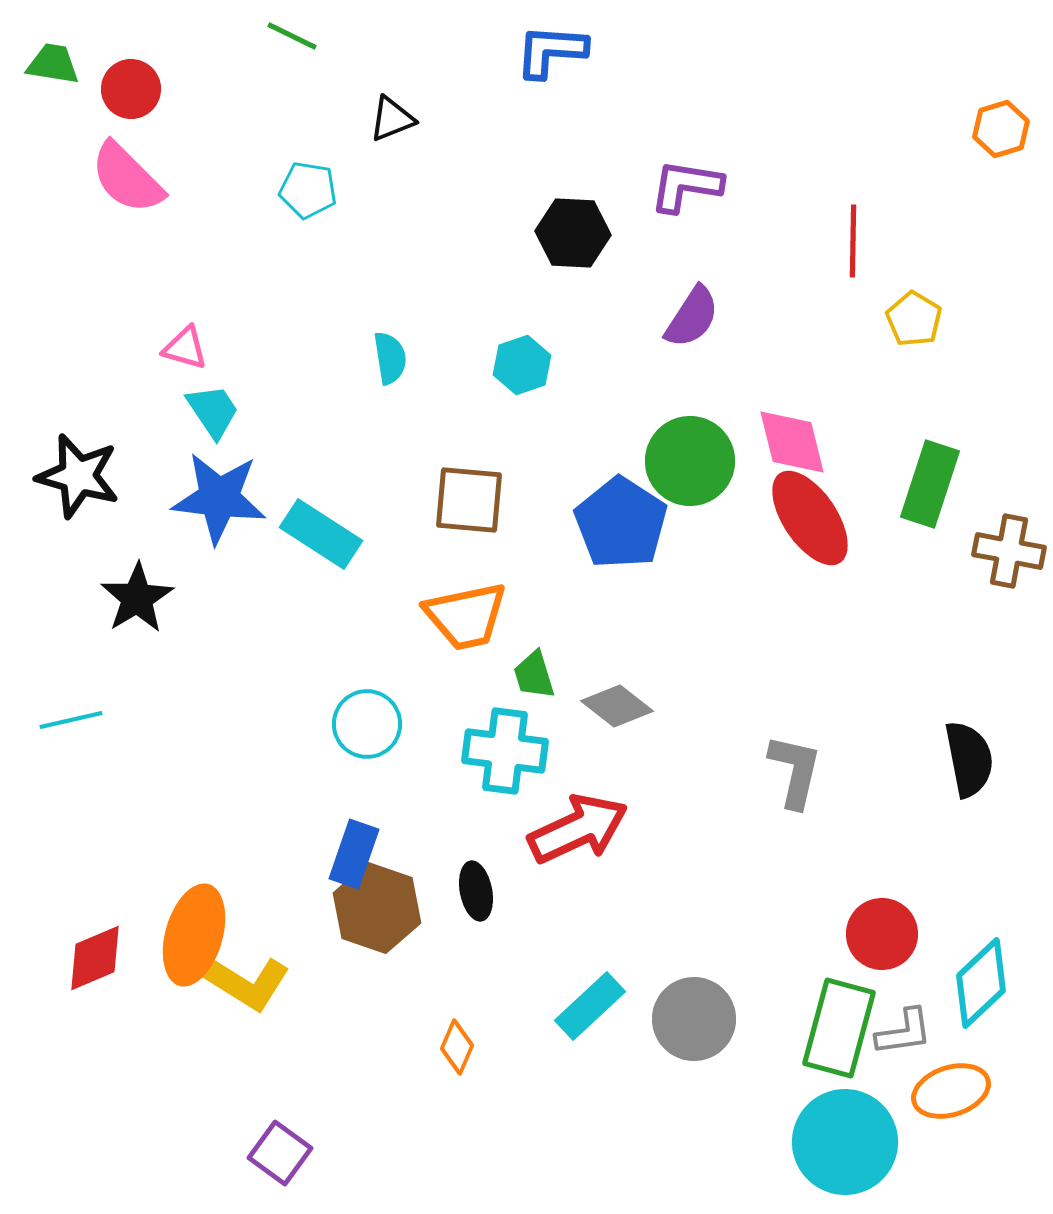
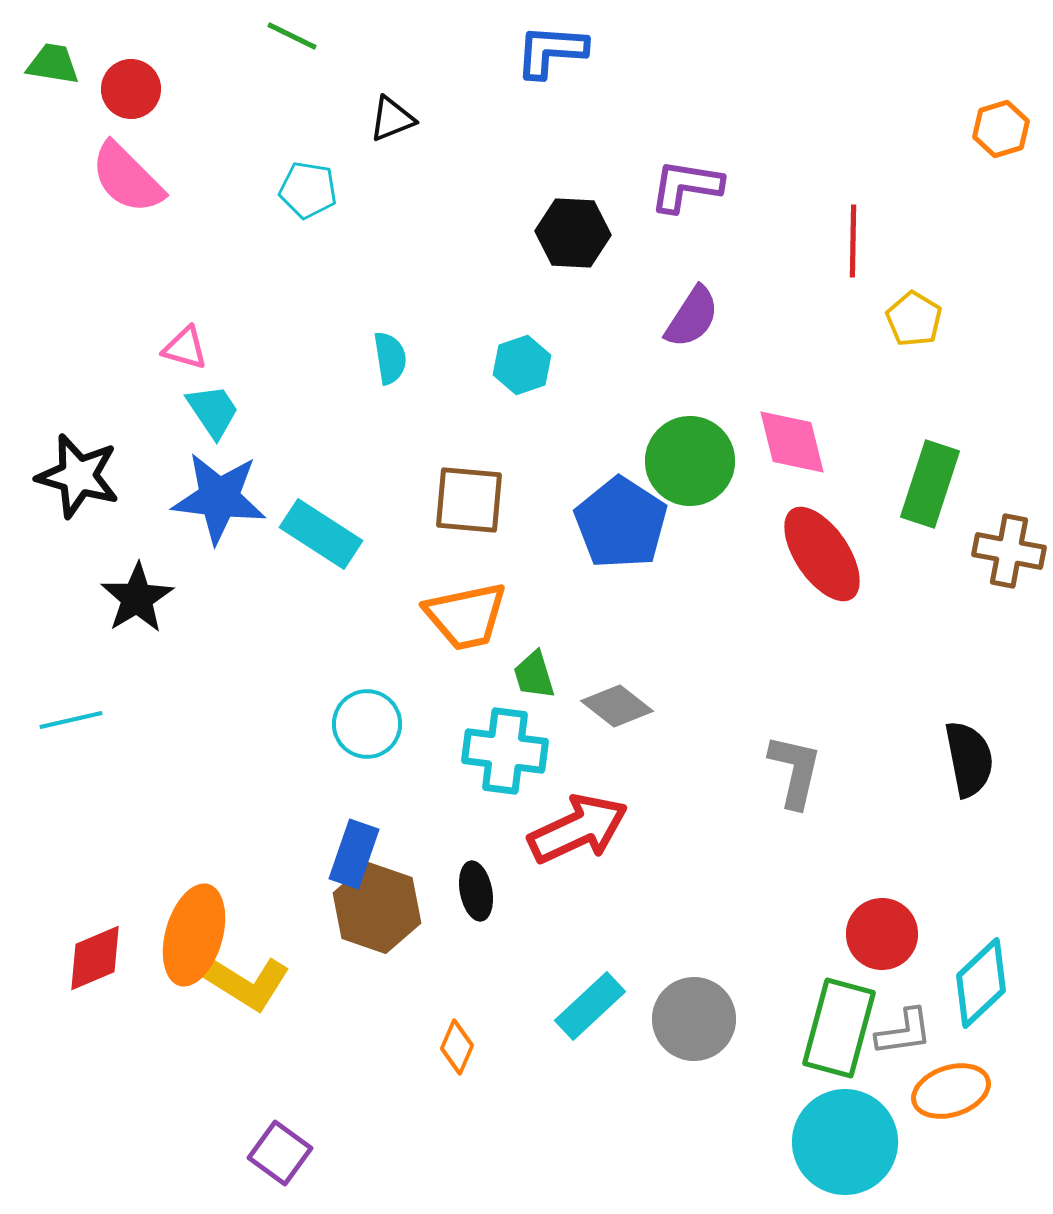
red ellipse at (810, 518): moved 12 px right, 36 px down
